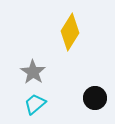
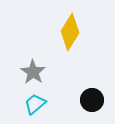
black circle: moved 3 px left, 2 px down
